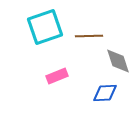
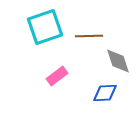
pink rectangle: rotated 15 degrees counterclockwise
